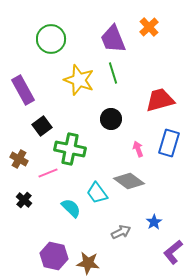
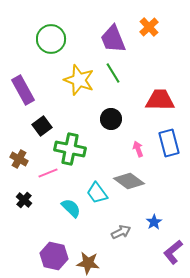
green line: rotated 15 degrees counterclockwise
red trapezoid: rotated 16 degrees clockwise
blue rectangle: rotated 32 degrees counterclockwise
